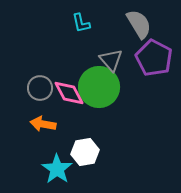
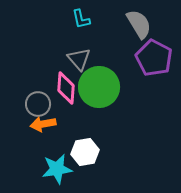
cyan L-shape: moved 4 px up
gray triangle: moved 32 px left, 1 px up
gray circle: moved 2 px left, 16 px down
pink diamond: moved 3 px left, 5 px up; rotated 32 degrees clockwise
orange arrow: rotated 20 degrees counterclockwise
cyan star: rotated 28 degrees clockwise
